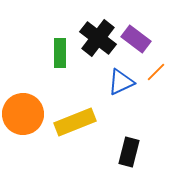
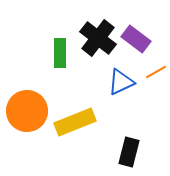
orange line: rotated 15 degrees clockwise
orange circle: moved 4 px right, 3 px up
